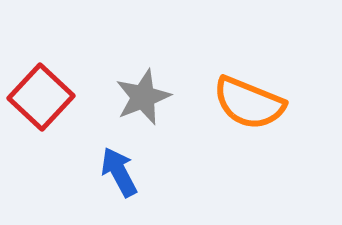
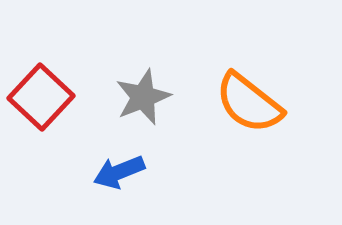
orange semicircle: rotated 16 degrees clockwise
blue arrow: rotated 84 degrees counterclockwise
